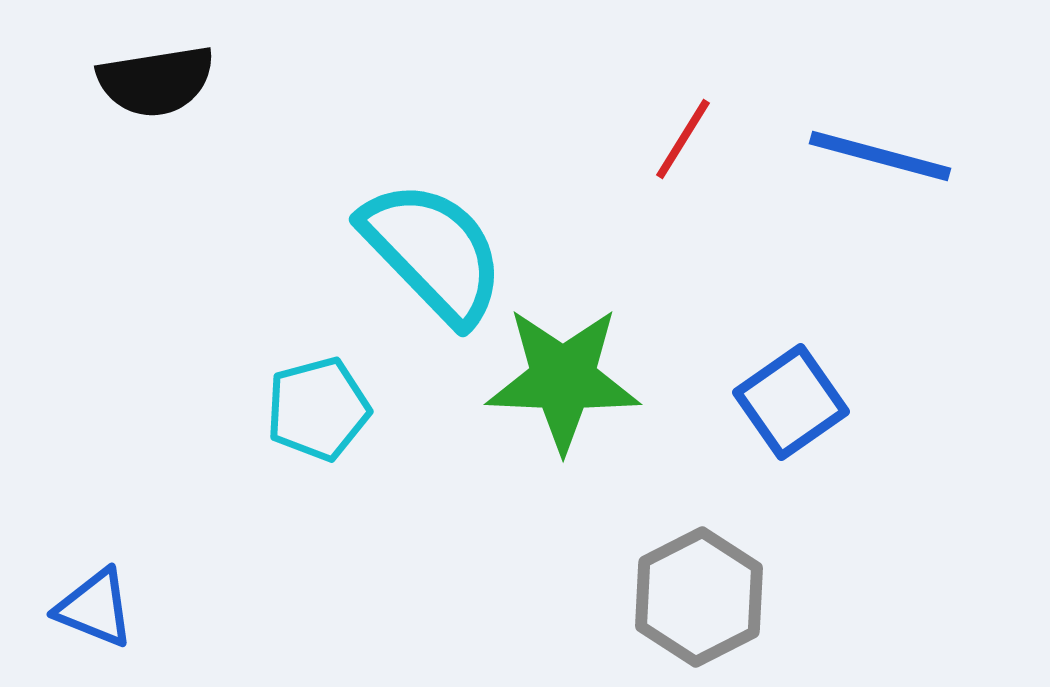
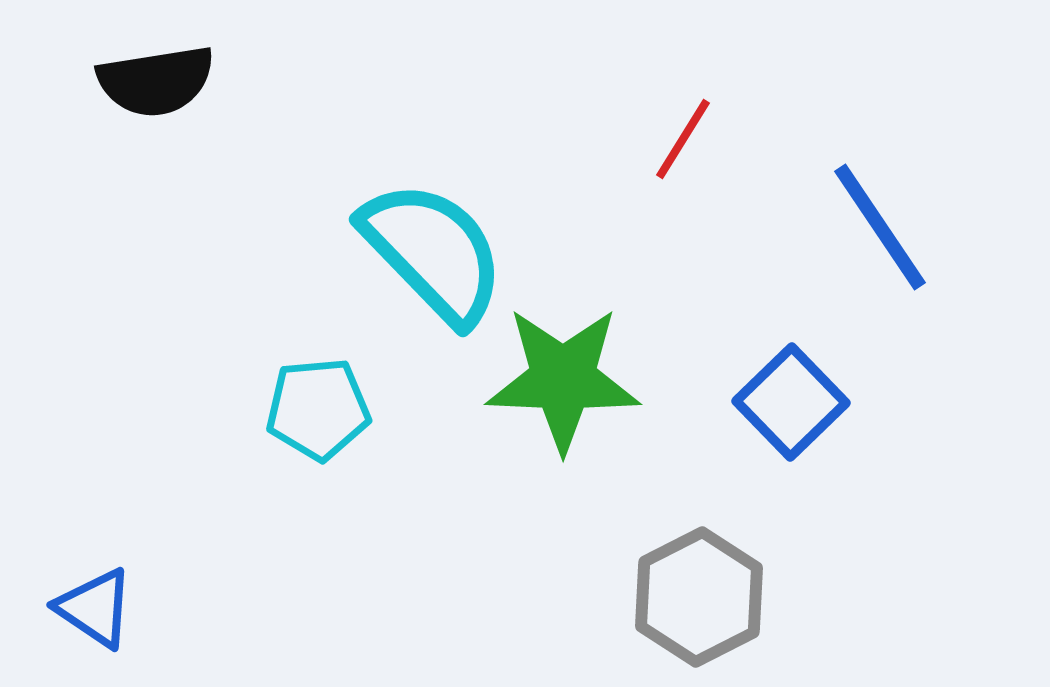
blue line: moved 71 px down; rotated 41 degrees clockwise
blue square: rotated 9 degrees counterclockwise
cyan pentagon: rotated 10 degrees clockwise
blue triangle: rotated 12 degrees clockwise
